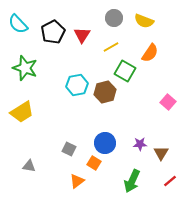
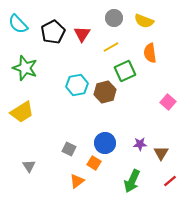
red triangle: moved 1 px up
orange semicircle: rotated 138 degrees clockwise
green square: rotated 35 degrees clockwise
gray triangle: rotated 48 degrees clockwise
